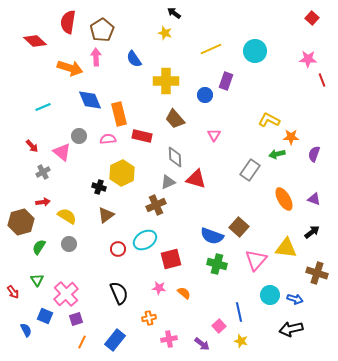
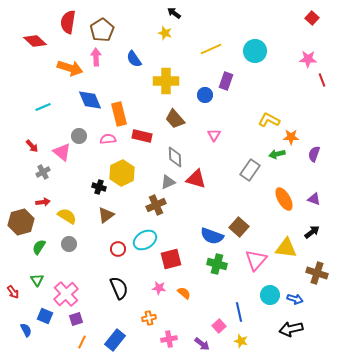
black semicircle at (119, 293): moved 5 px up
